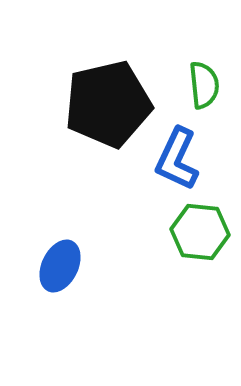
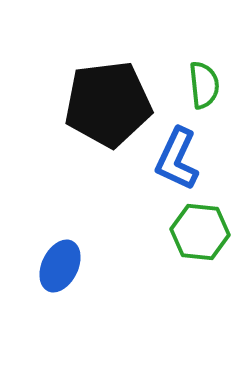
black pentagon: rotated 6 degrees clockwise
